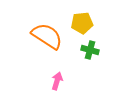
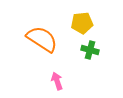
orange semicircle: moved 5 px left, 3 px down
pink arrow: rotated 36 degrees counterclockwise
